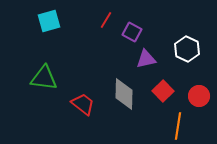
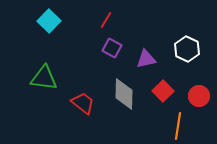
cyan square: rotated 30 degrees counterclockwise
purple square: moved 20 px left, 16 px down
red trapezoid: moved 1 px up
